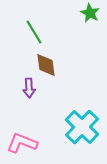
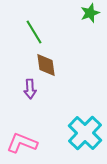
green star: rotated 24 degrees clockwise
purple arrow: moved 1 px right, 1 px down
cyan cross: moved 3 px right, 6 px down
